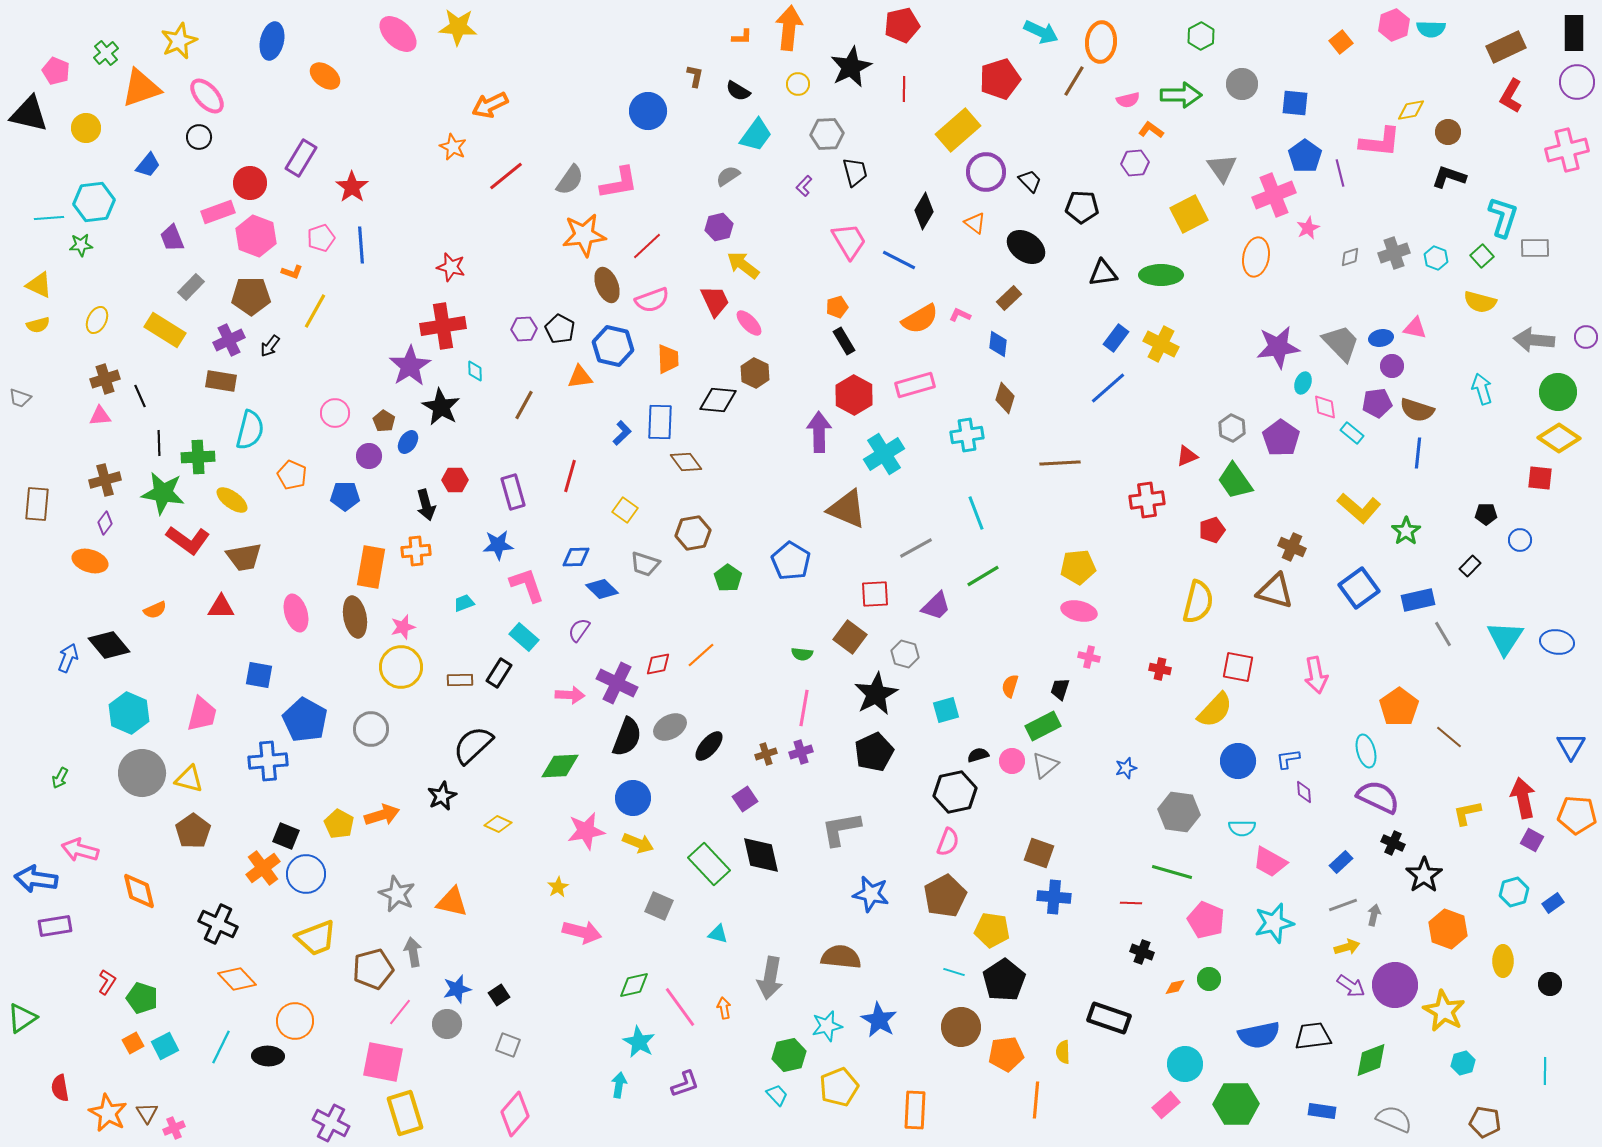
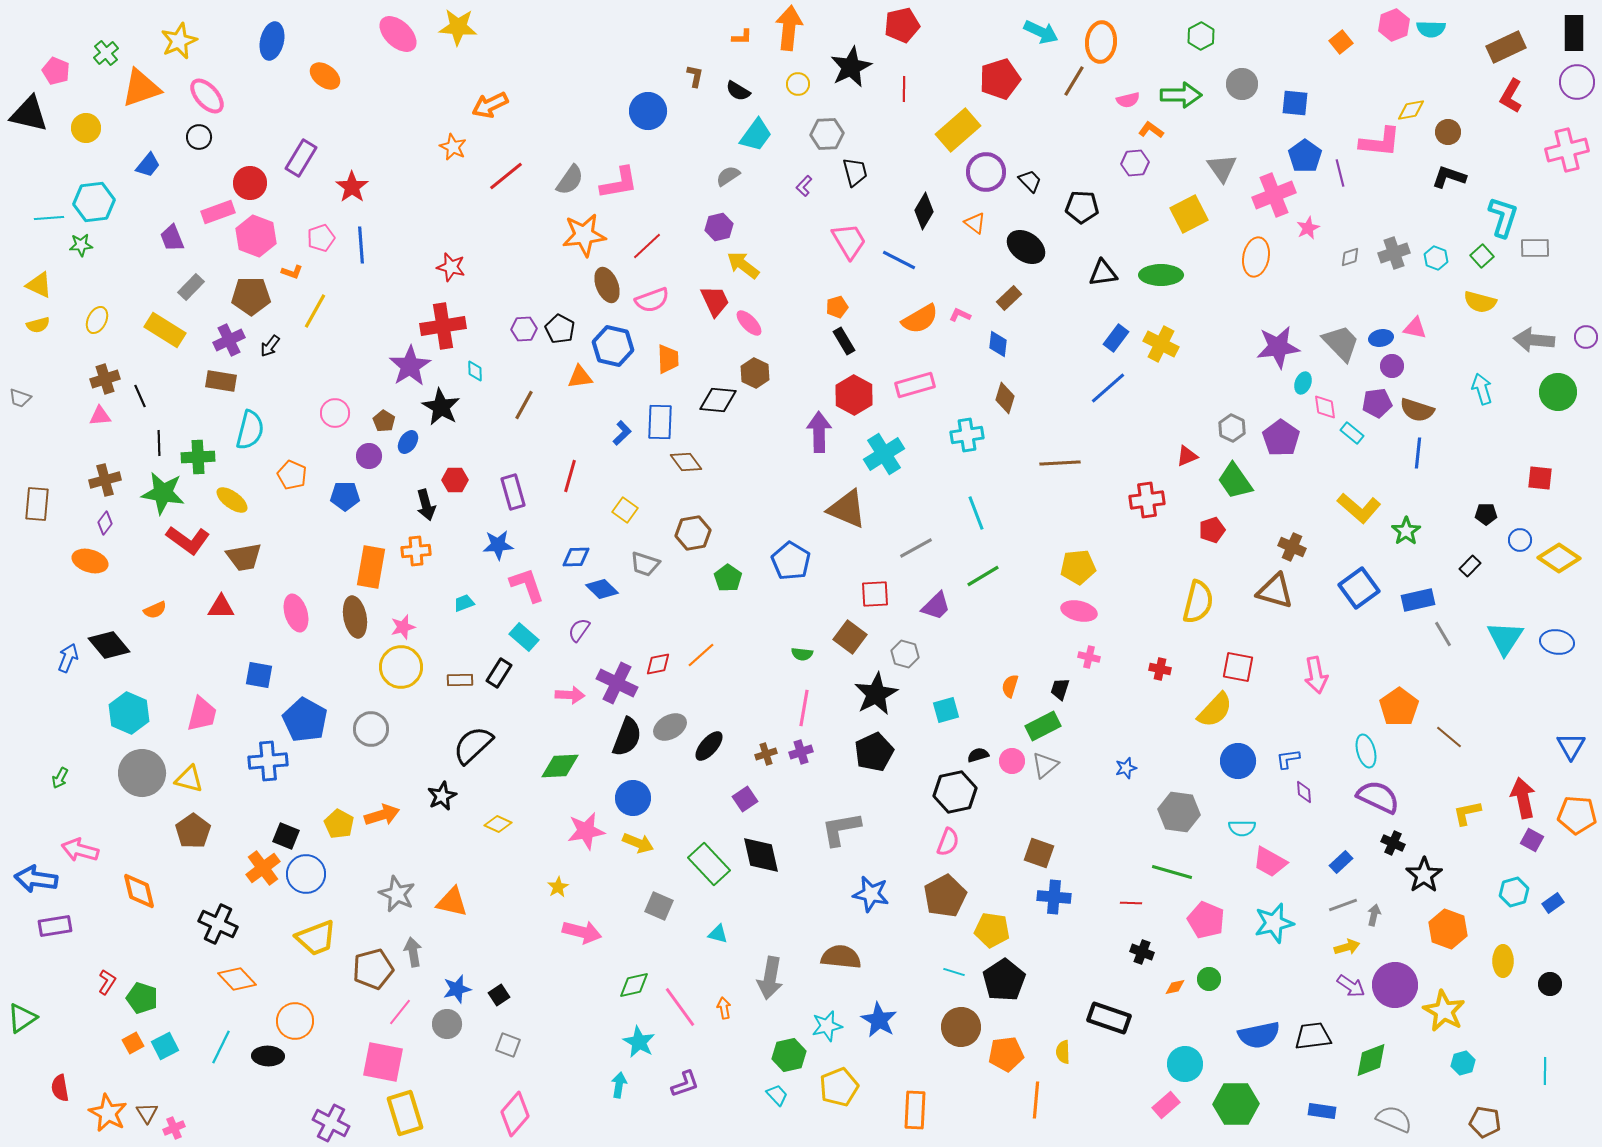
yellow diamond at (1559, 438): moved 120 px down
